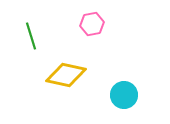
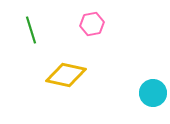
green line: moved 6 px up
cyan circle: moved 29 px right, 2 px up
